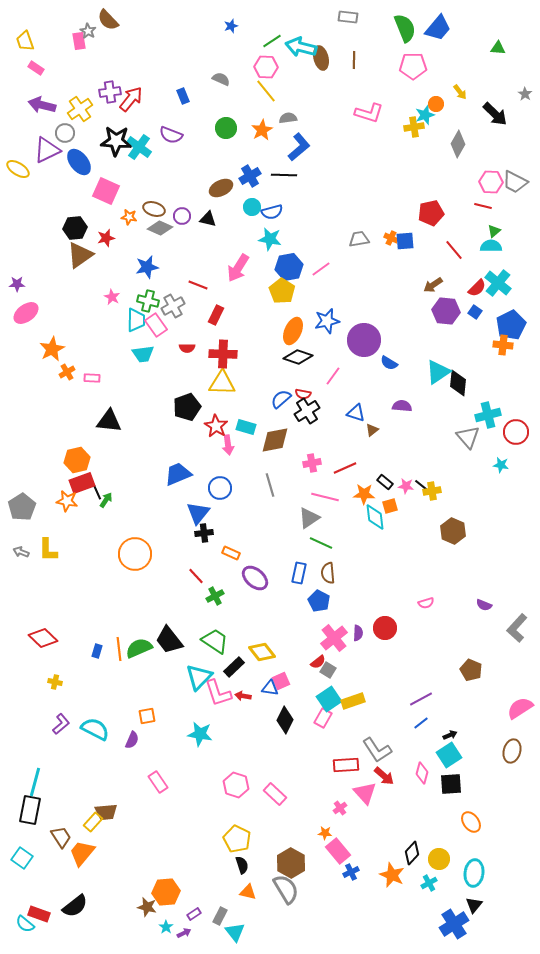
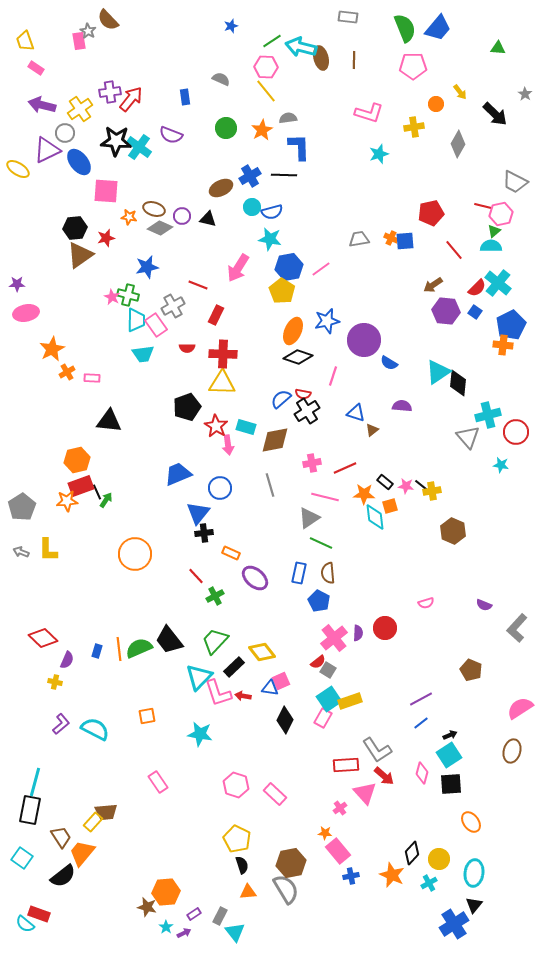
blue rectangle at (183, 96): moved 2 px right, 1 px down; rotated 14 degrees clockwise
cyan star at (425, 115): moved 46 px left, 39 px down
blue L-shape at (299, 147): rotated 52 degrees counterclockwise
pink hexagon at (491, 182): moved 10 px right, 32 px down; rotated 15 degrees counterclockwise
pink square at (106, 191): rotated 20 degrees counterclockwise
green cross at (148, 301): moved 20 px left, 6 px up
pink ellipse at (26, 313): rotated 25 degrees clockwise
pink line at (333, 376): rotated 18 degrees counterclockwise
red rectangle at (82, 483): moved 1 px left, 3 px down
orange star at (67, 501): rotated 15 degrees counterclockwise
green trapezoid at (215, 641): rotated 80 degrees counterclockwise
yellow rectangle at (353, 701): moved 3 px left
purple semicircle at (132, 740): moved 65 px left, 80 px up
brown hexagon at (291, 863): rotated 20 degrees clockwise
blue cross at (351, 872): moved 4 px down; rotated 14 degrees clockwise
orange triangle at (248, 892): rotated 18 degrees counterclockwise
black semicircle at (75, 906): moved 12 px left, 30 px up
